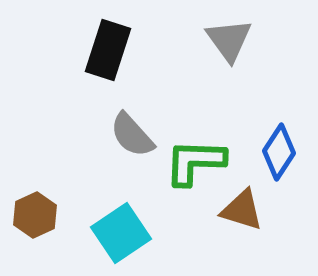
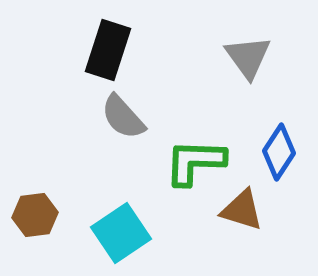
gray triangle: moved 19 px right, 17 px down
gray semicircle: moved 9 px left, 18 px up
brown hexagon: rotated 18 degrees clockwise
